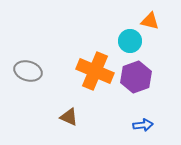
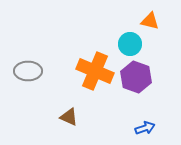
cyan circle: moved 3 px down
gray ellipse: rotated 16 degrees counterclockwise
purple hexagon: rotated 20 degrees counterclockwise
blue arrow: moved 2 px right, 3 px down; rotated 12 degrees counterclockwise
